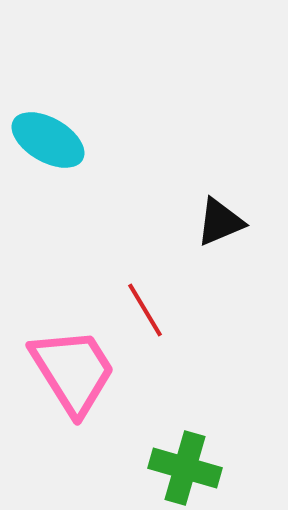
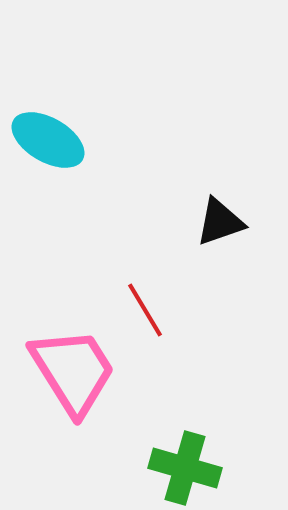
black triangle: rotated 4 degrees clockwise
